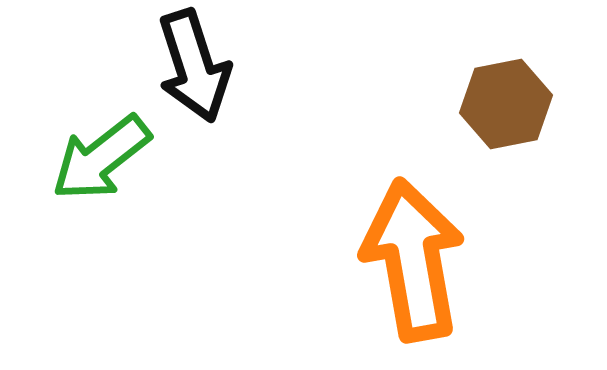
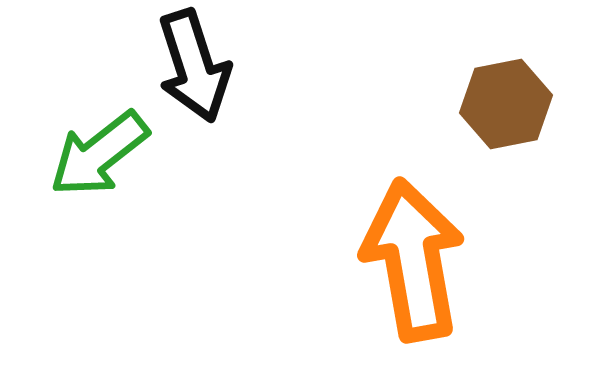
green arrow: moved 2 px left, 4 px up
